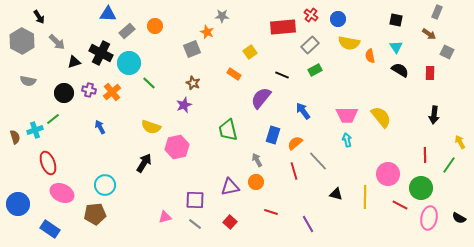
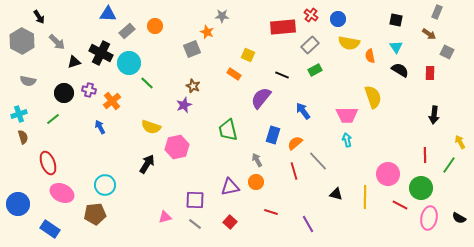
yellow square at (250, 52): moved 2 px left, 3 px down; rotated 32 degrees counterclockwise
green line at (149, 83): moved 2 px left
brown star at (193, 83): moved 3 px down
orange cross at (112, 92): moved 9 px down
yellow semicircle at (381, 117): moved 8 px left, 20 px up; rotated 20 degrees clockwise
cyan cross at (35, 130): moved 16 px left, 16 px up
brown semicircle at (15, 137): moved 8 px right
black arrow at (144, 163): moved 3 px right, 1 px down
